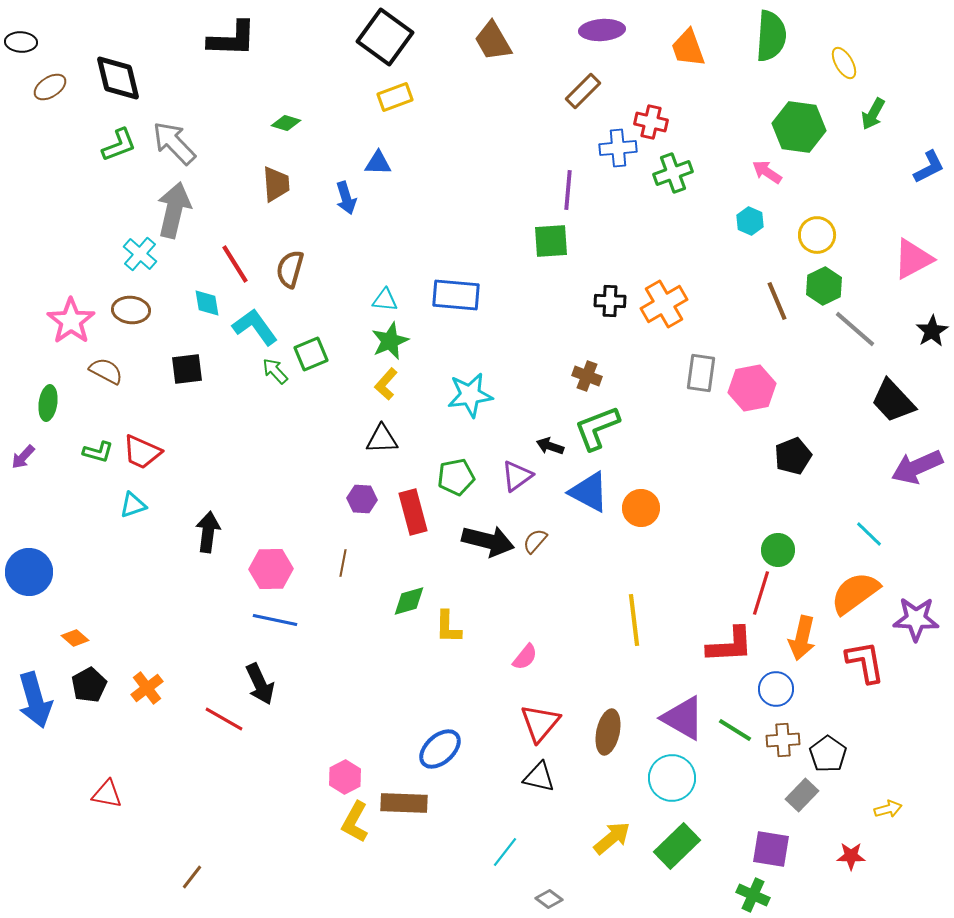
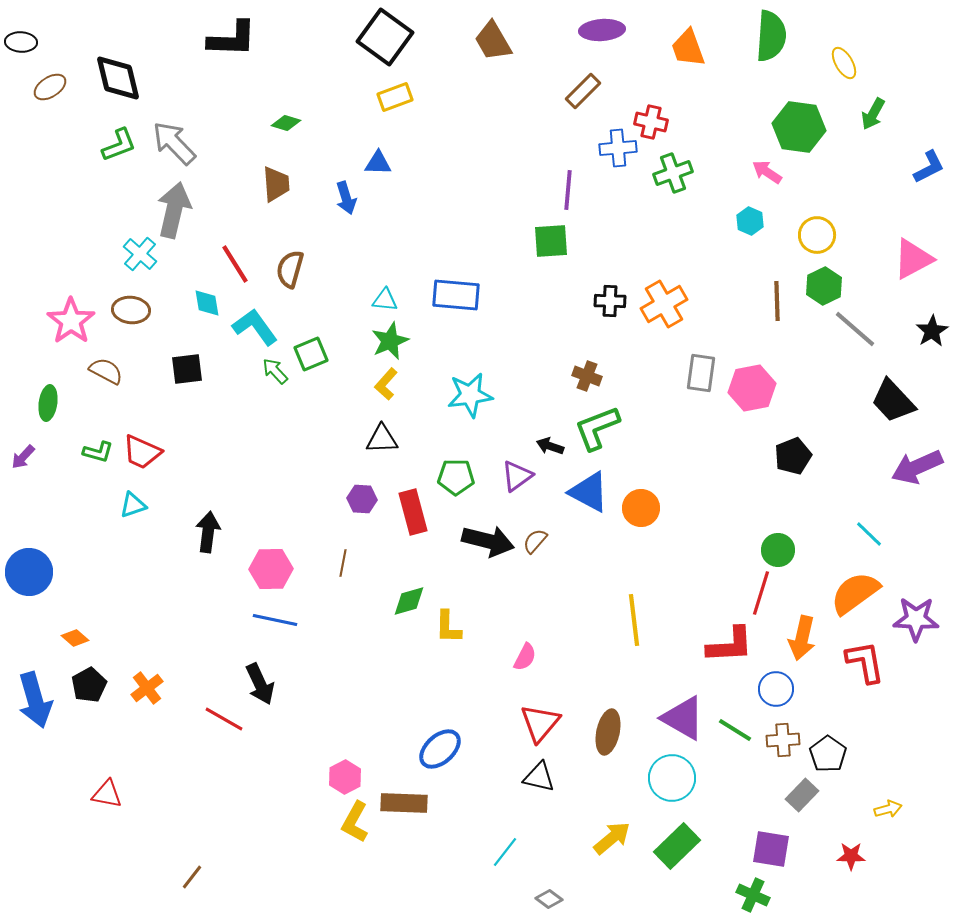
brown line at (777, 301): rotated 21 degrees clockwise
green pentagon at (456, 477): rotated 12 degrees clockwise
pink semicircle at (525, 657): rotated 12 degrees counterclockwise
